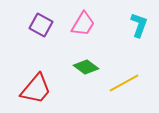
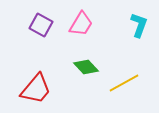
pink trapezoid: moved 2 px left
green diamond: rotated 10 degrees clockwise
